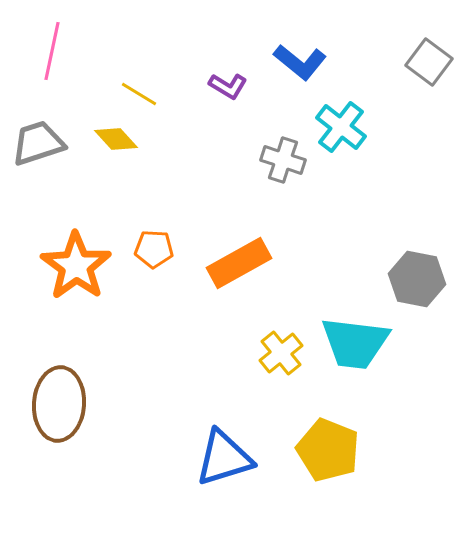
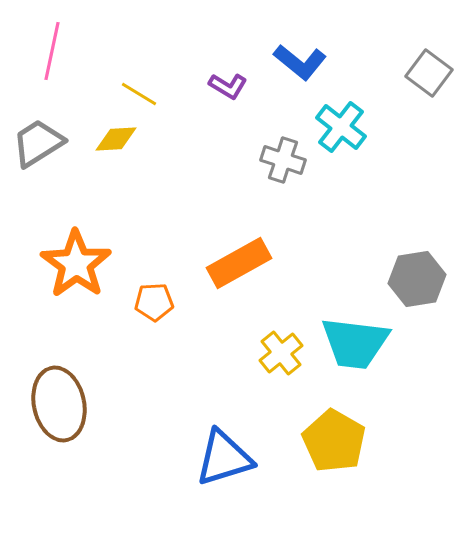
gray square: moved 11 px down
yellow diamond: rotated 51 degrees counterclockwise
gray trapezoid: rotated 14 degrees counterclockwise
orange pentagon: moved 53 px down; rotated 6 degrees counterclockwise
orange star: moved 2 px up
gray hexagon: rotated 20 degrees counterclockwise
brown ellipse: rotated 16 degrees counterclockwise
yellow pentagon: moved 6 px right, 9 px up; rotated 8 degrees clockwise
